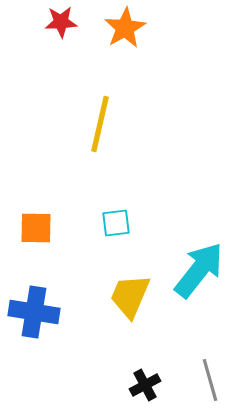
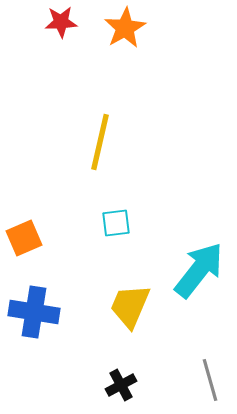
yellow line: moved 18 px down
orange square: moved 12 px left, 10 px down; rotated 24 degrees counterclockwise
yellow trapezoid: moved 10 px down
black cross: moved 24 px left
